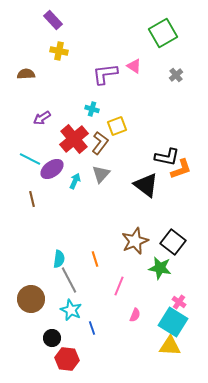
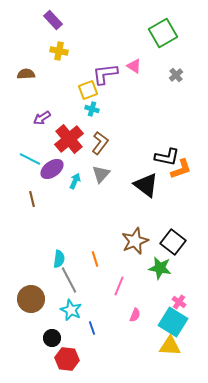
yellow square: moved 29 px left, 36 px up
red cross: moved 5 px left
